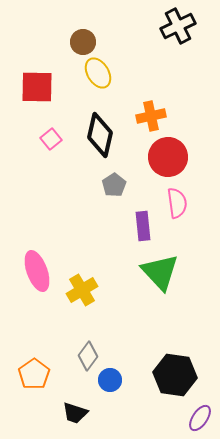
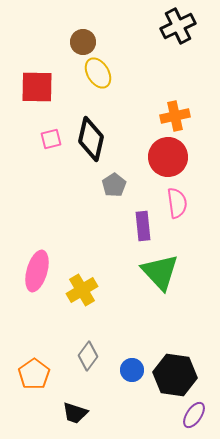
orange cross: moved 24 px right
black diamond: moved 9 px left, 4 px down
pink square: rotated 25 degrees clockwise
pink ellipse: rotated 36 degrees clockwise
blue circle: moved 22 px right, 10 px up
purple ellipse: moved 6 px left, 3 px up
